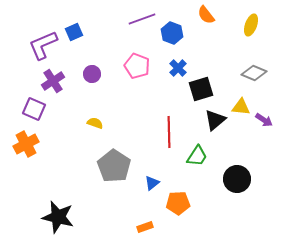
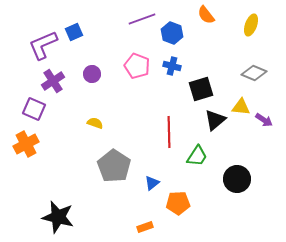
blue cross: moved 6 px left, 2 px up; rotated 30 degrees counterclockwise
